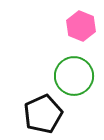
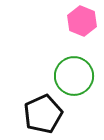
pink hexagon: moved 1 px right, 5 px up
